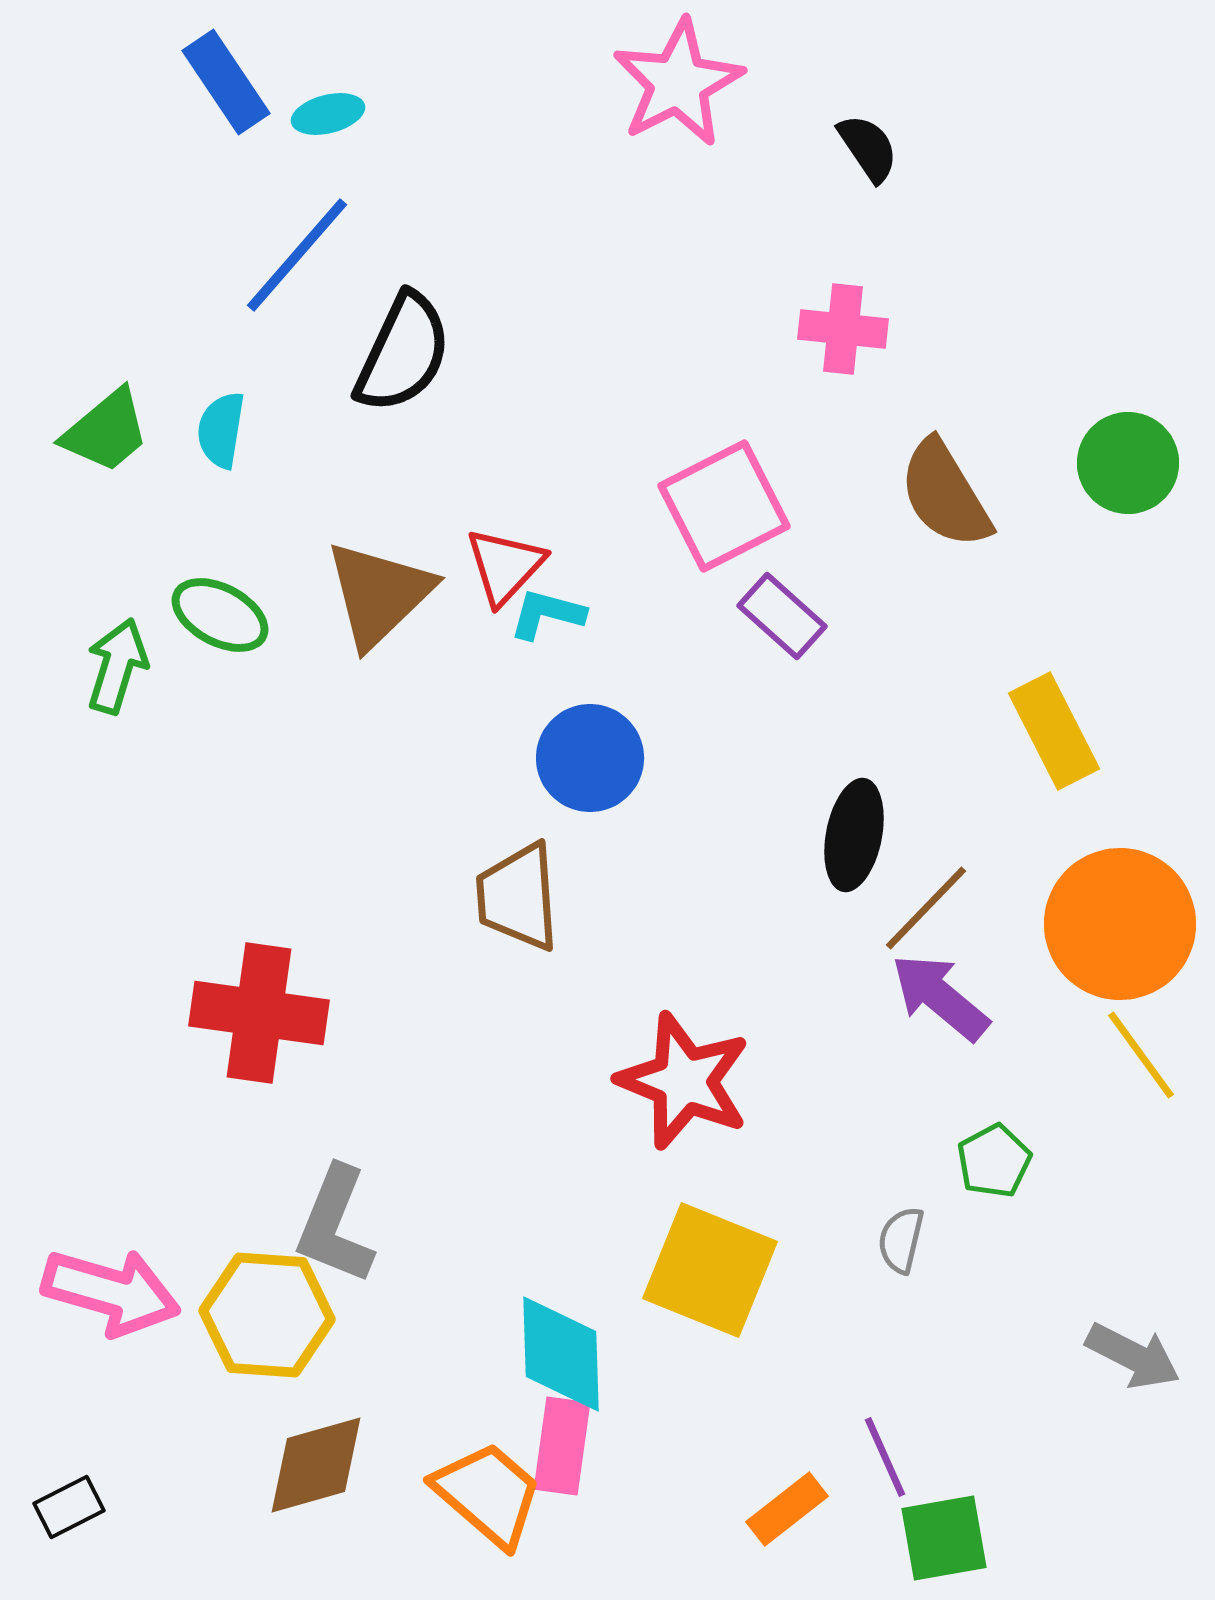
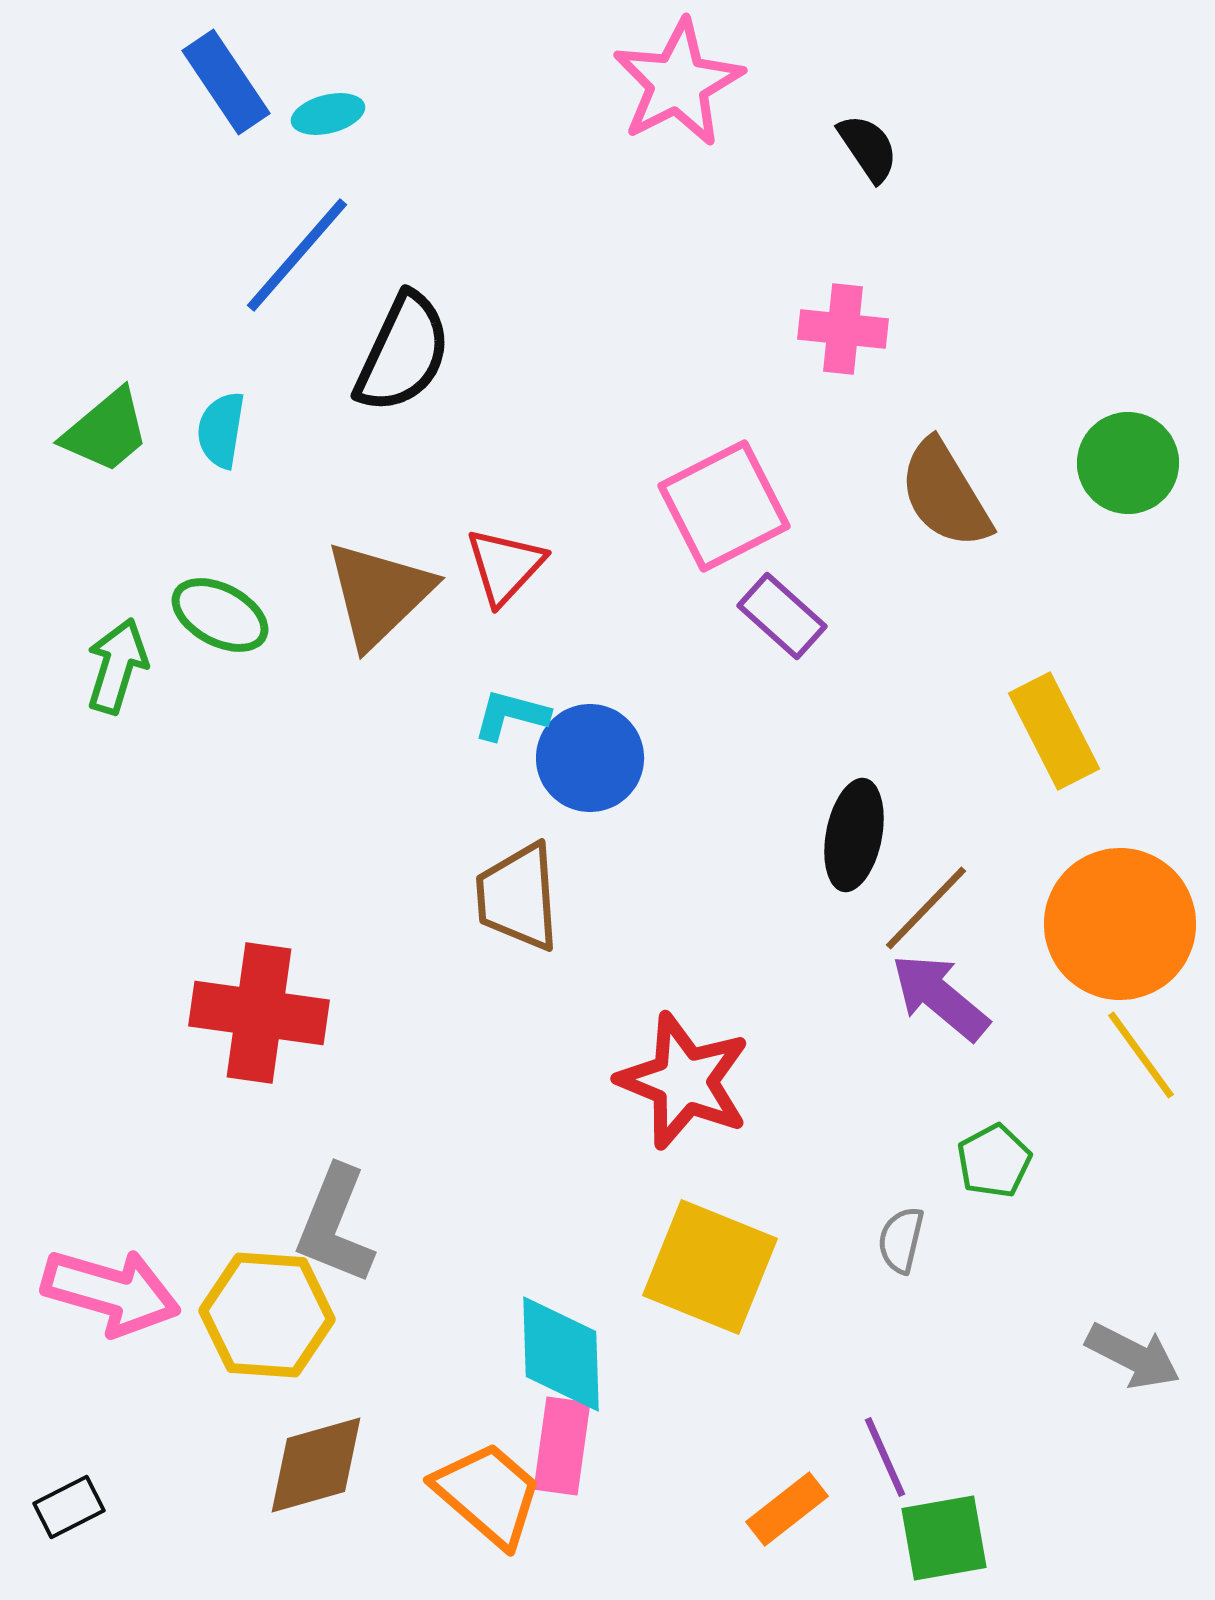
cyan L-shape at (547, 614): moved 36 px left, 101 px down
yellow square at (710, 1270): moved 3 px up
